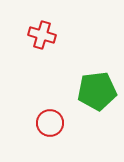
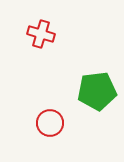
red cross: moved 1 px left, 1 px up
